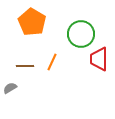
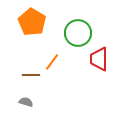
green circle: moved 3 px left, 1 px up
orange line: rotated 12 degrees clockwise
brown line: moved 6 px right, 9 px down
gray semicircle: moved 16 px right, 14 px down; rotated 48 degrees clockwise
